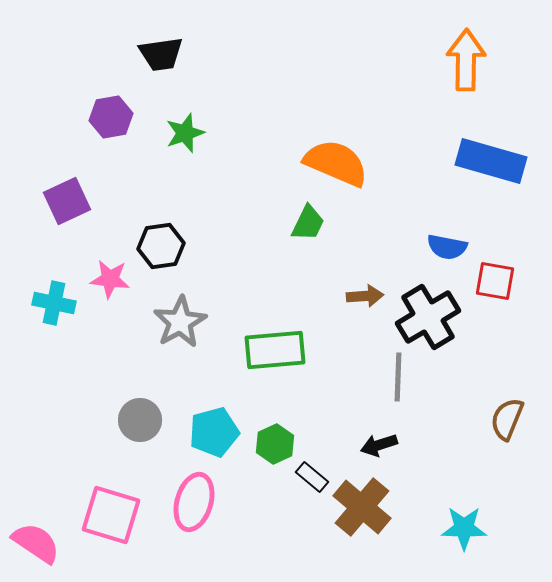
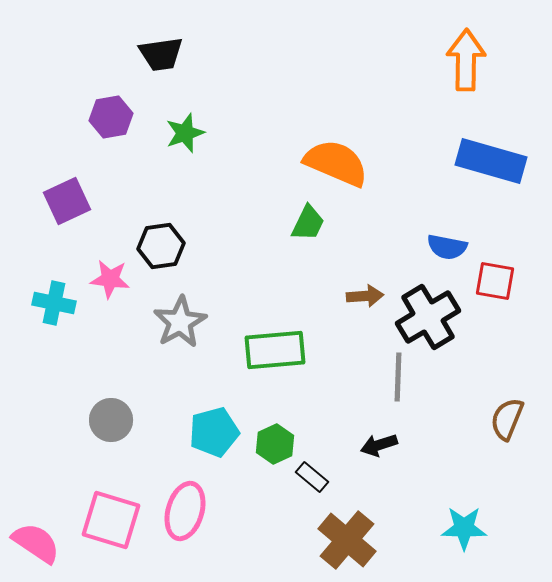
gray circle: moved 29 px left
pink ellipse: moved 9 px left, 9 px down
brown cross: moved 15 px left, 33 px down
pink square: moved 5 px down
